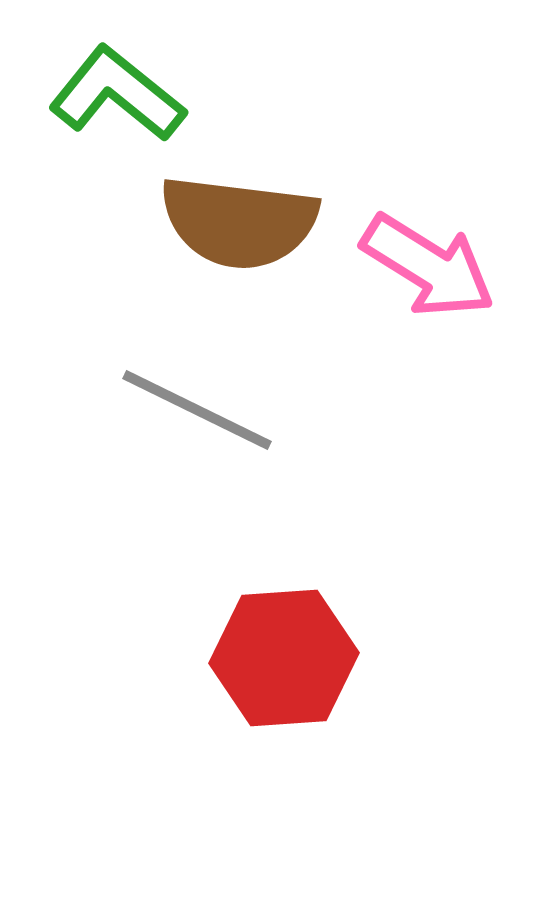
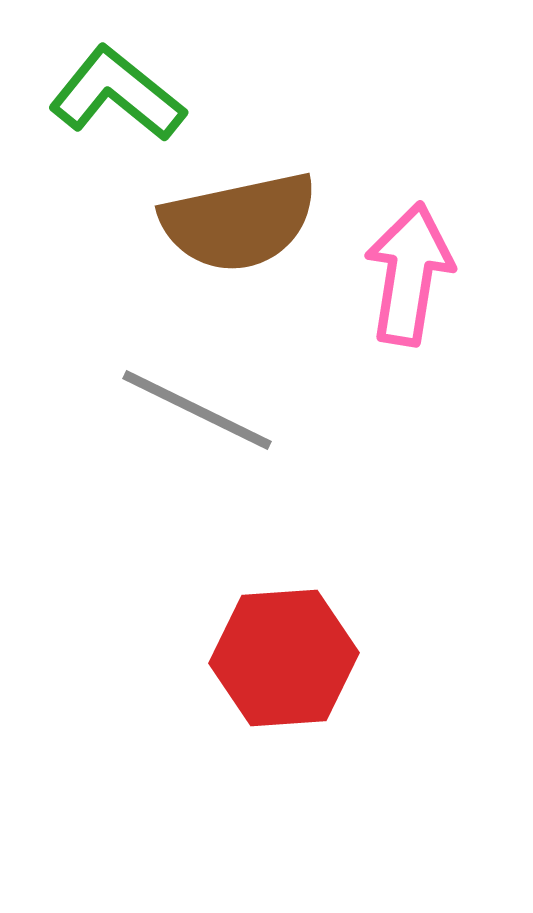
brown semicircle: rotated 19 degrees counterclockwise
pink arrow: moved 19 px left, 8 px down; rotated 113 degrees counterclockwise
